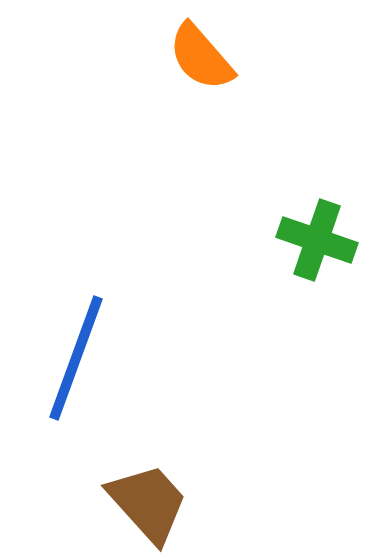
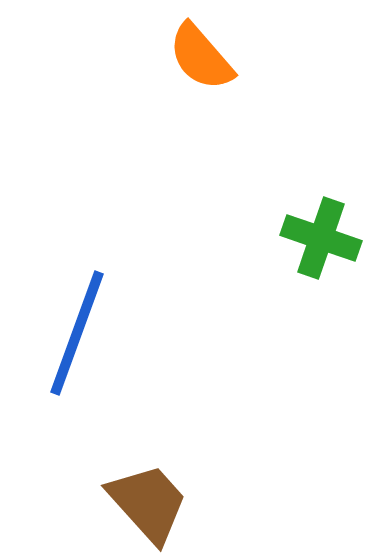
green cross: moved 4 px right, 2 px up
blue line: moved 1 px right, 25 px up
